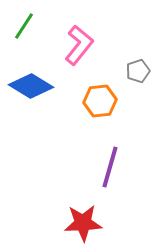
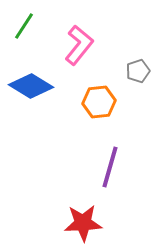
orange hexagon: moved 1 px left, 1 px down
